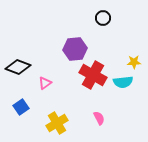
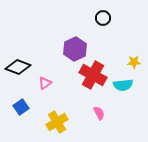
purple hexagon: rotated 20 degrees counterclockwise
cyan semicircle: moved 3 px down
pink semicircle: moved 5 px up
yellow cross: moved 1 px up
